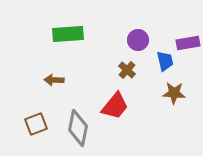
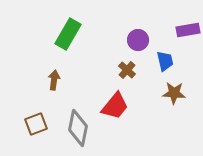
green rectangle: rotated 56 degrees counterclockwise
purple rectangle: moved 13 px up
brown arrow: rotated 96 degrees clockwise
